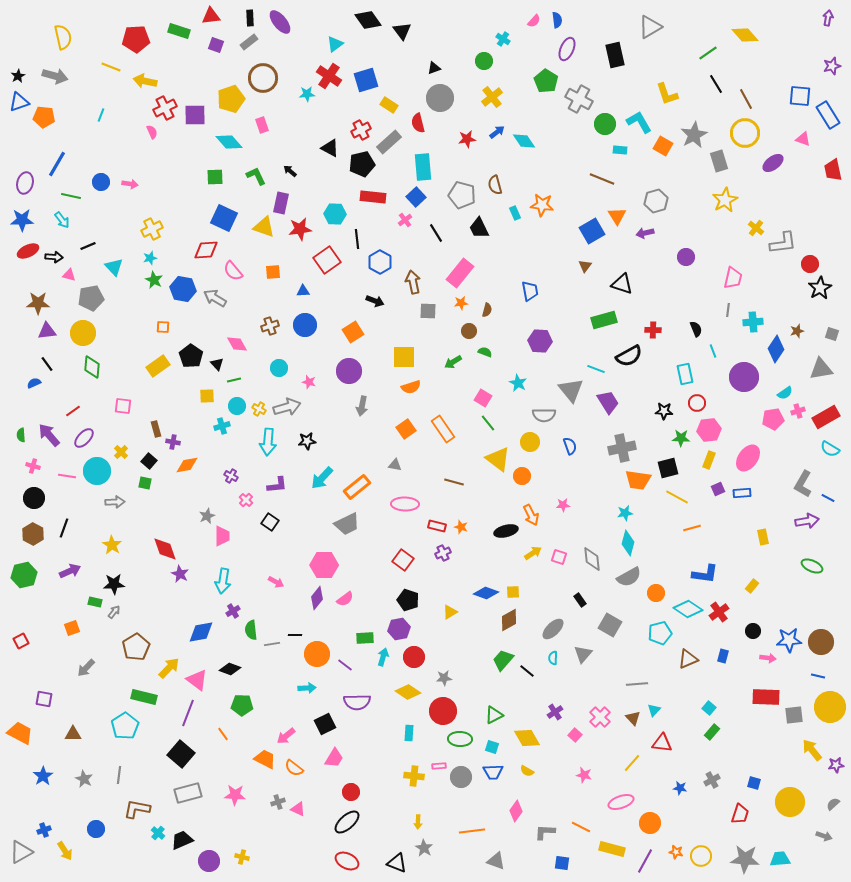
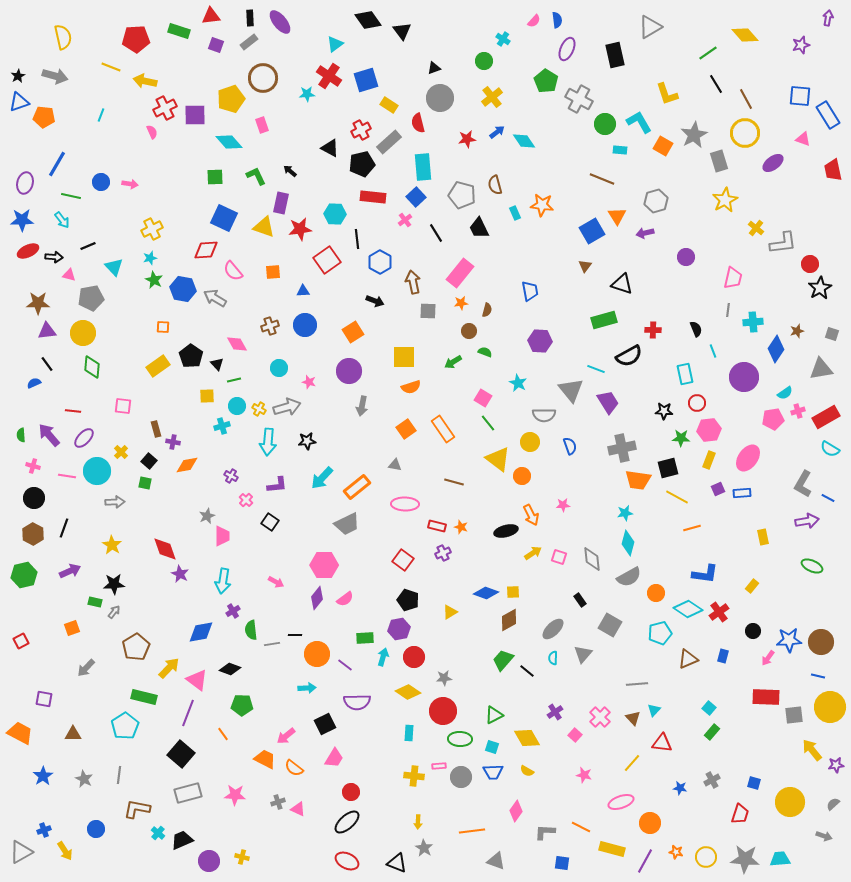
purple star at (832, 66): moved 31 px left, 21 px up
red line at (73, 411): rotated 42 degrees clockwise
pink arrow at (768, 658): rotated 119 degrees clockwise
yellow circle at (701, 856): moved 5 px right, 1 px down
